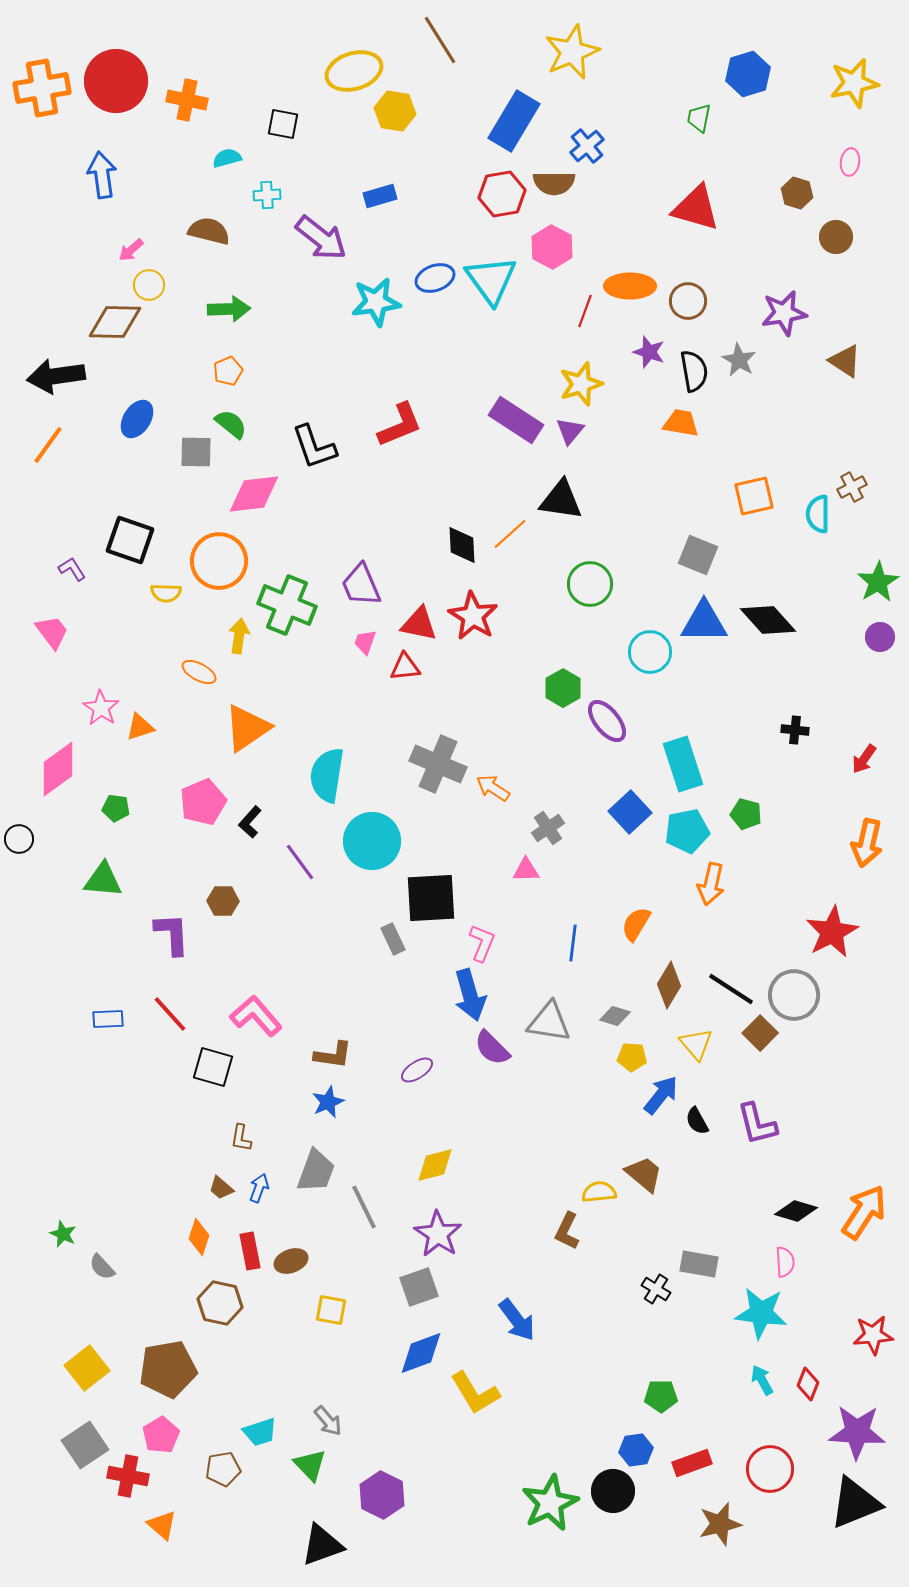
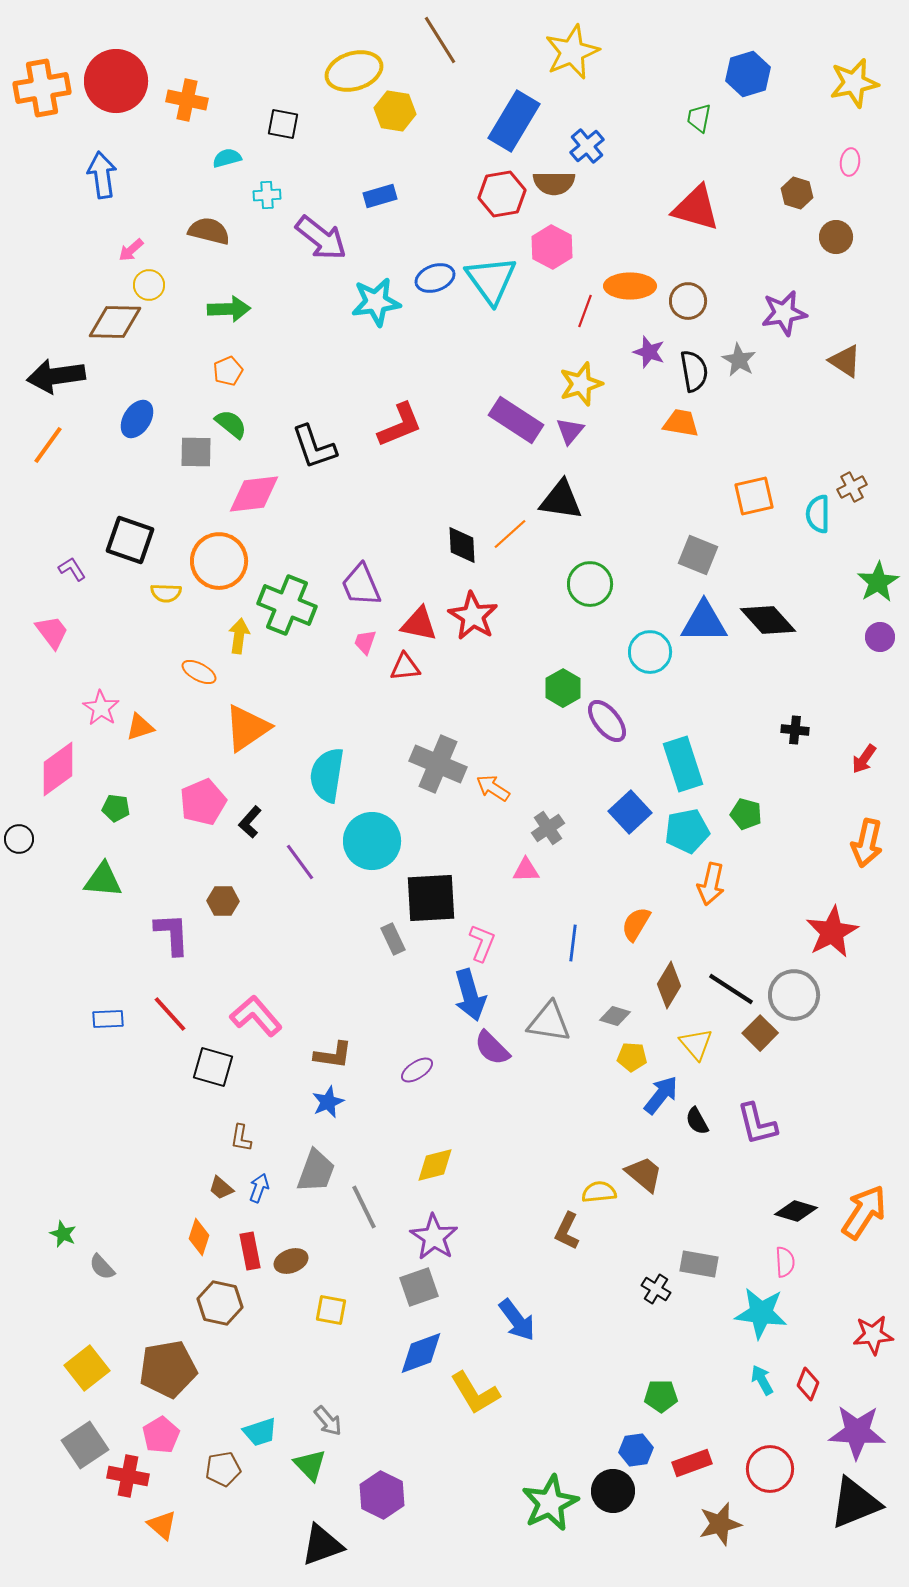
purple star at (438, 1234): moved 4 px left, 3 px down
